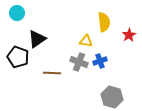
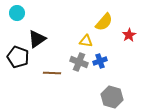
yellow semicircle: rotated 48 degrees clockwise
